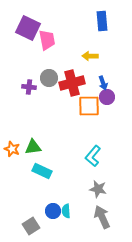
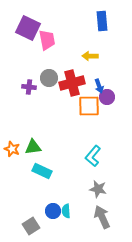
blue arrow: moved 4 px left, 3 px down
